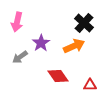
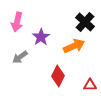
black cross: moved 1 px right, 1 px up
purple star: moved 6 px up
red diamond: rotated 60 degrees clockwise
